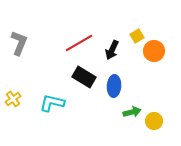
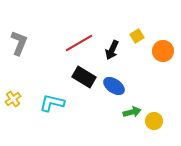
orange circle: moved 9 px right
blue ellipse: rotated 60 degrees counterclockwise
